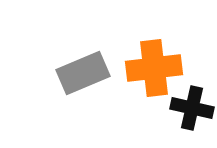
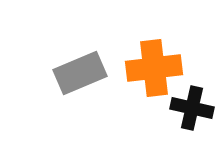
gray rectangle: moved 3 px left
